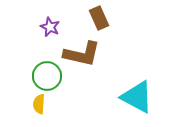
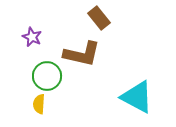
brown rectangle: rotated 15 degrees counterclockwise
purple star: moved 18 px left, 10 px down
